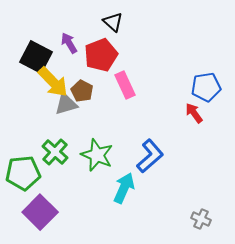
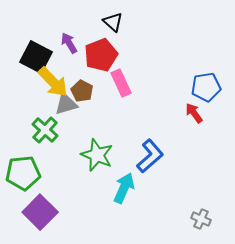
pink rectangle: moved 4 px left, 2 px up
green cross: moved 10 px left, 22 px up
